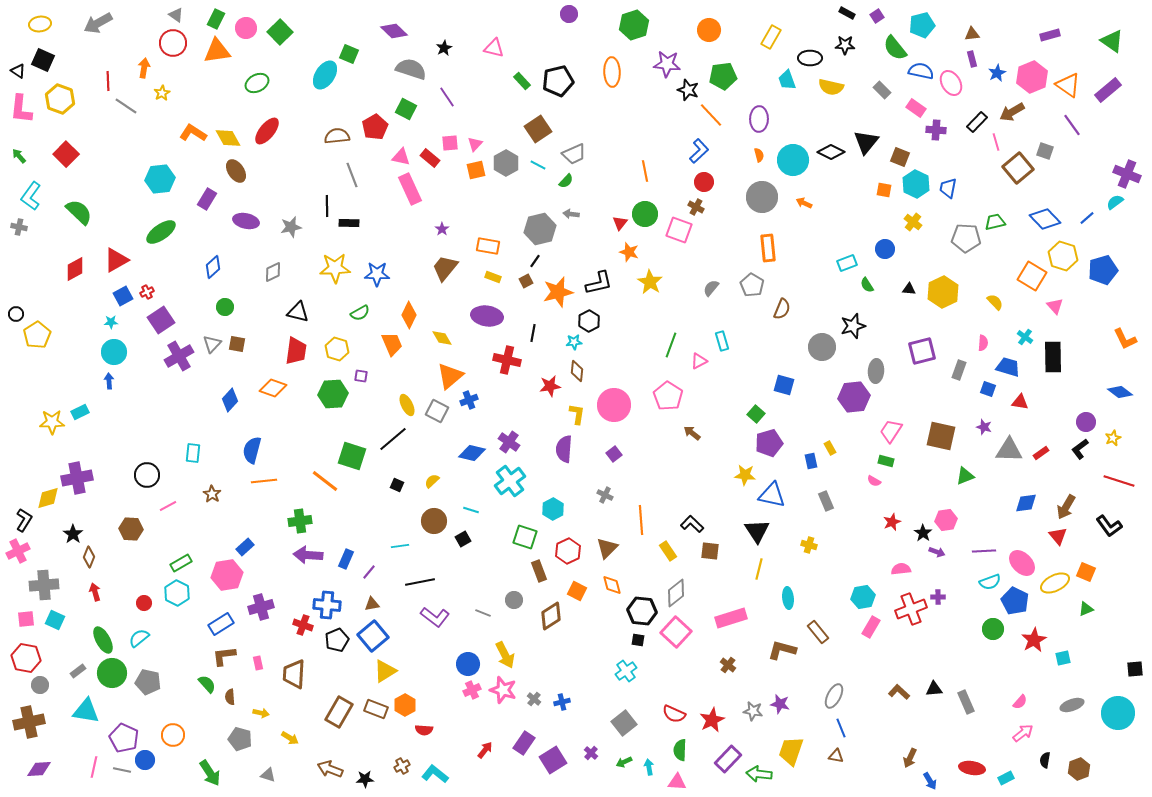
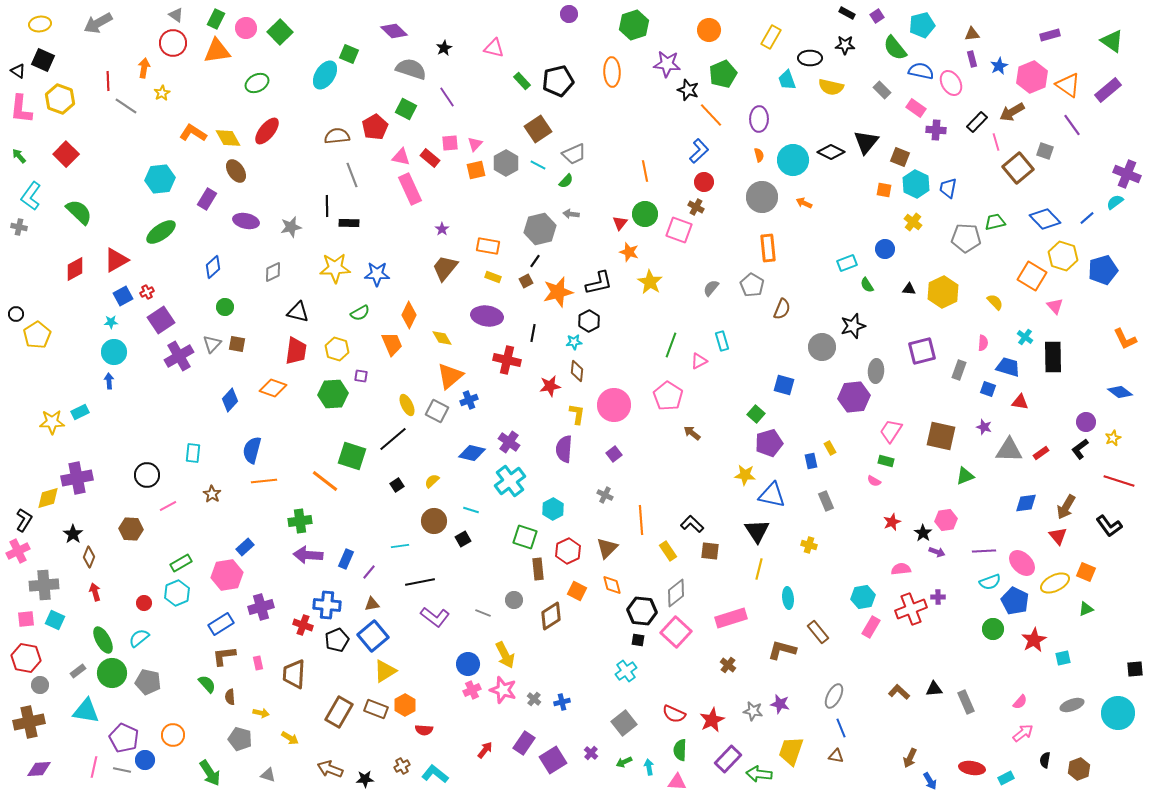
blue star at (997, 73): moved 2 px right, 7 px up
green pentagon at (723, 76): moved 2 px up; rotated 16 degrees counterclockwise
black square at (397, 485): rotated 32 degrees clockwise
brown rectangle at (539, 571): moved 1 px left, 2 px up; rotated 15 degrees clockwise
cyan hexagon at (177, 593): rotated 10 degrees clockwise
